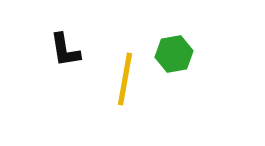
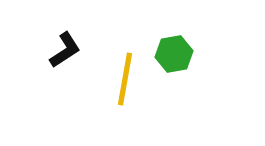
black L-shape: rotated 114 degrees counterclockwise
